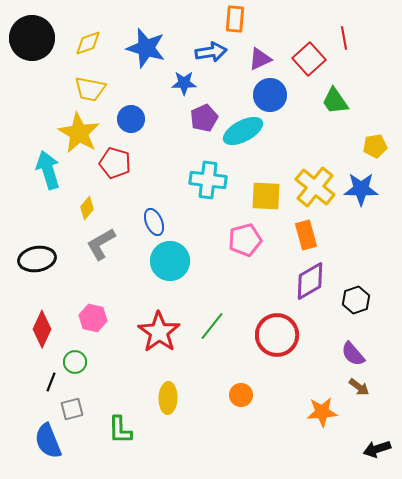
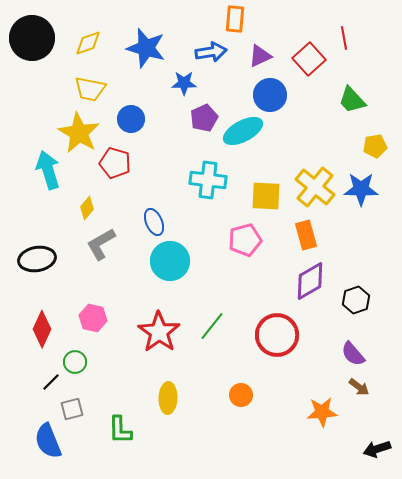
purple triangle at (260, 59): moved 3 px up
green trapezoid at (335, 101): moved 17 px right, 1 px up; rotated 8 degrees counterclockwise
black line at (51, 382): rotated 24 degrees clockwise
